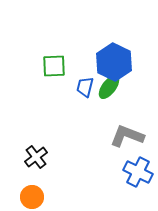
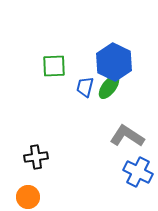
gray L-shape: rotated 12 degrees clockwise
black cross: rotated 30 degrees clockwise
orange circle: moved 4 px left
